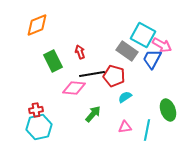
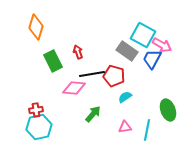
orange diamond: moved 1 px left, 2 px down; rotated 50 degrees counterclockwise
red arrow: moved 2 px left
